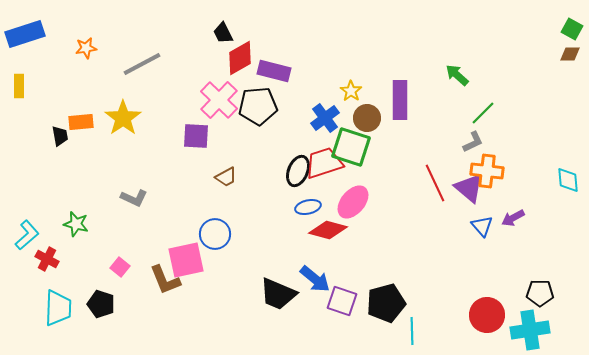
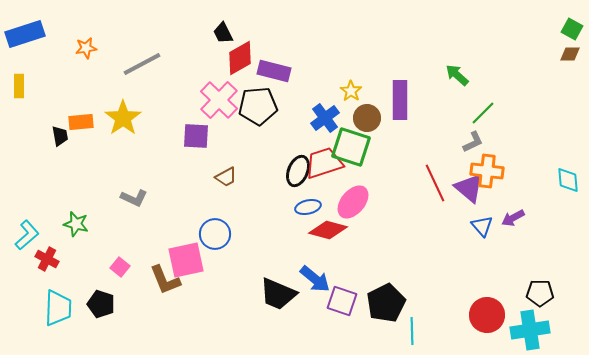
black pentagon at (386, 303): rotated 12 degrees counterclockwise
